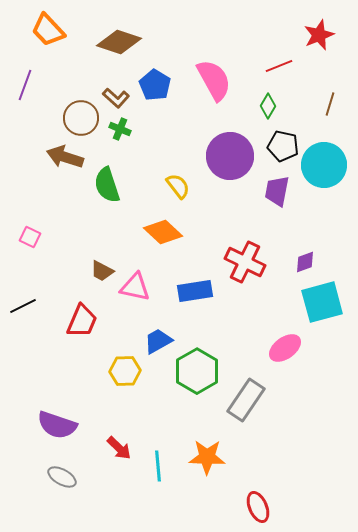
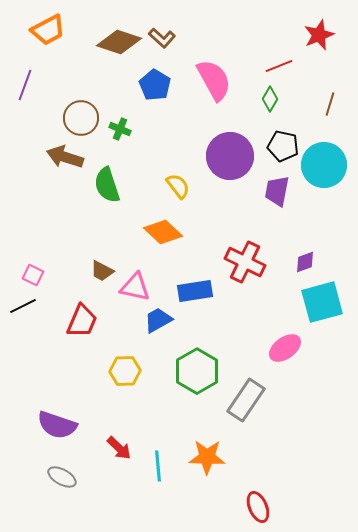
orange trapezoid: rotated 75 degrees counterclockwise
brown L-shape: moved 46 px right, 60 px up
green diamond: moved 2 px right, 7 px up
pink square: moved 3 px right, 38 px down
blue trapezoid: moved 21 px up
